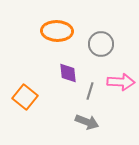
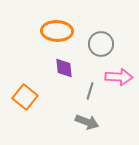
purple diamond: moved 4 px left, 5 px up
pink arrow: moved 2 px left, 5 px up
